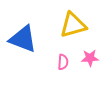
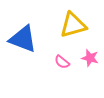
pink star: rotated 18 degrees clockwise
pink semicircle: moved 1 px left; rotated 126 degrees clockwise
